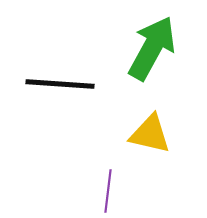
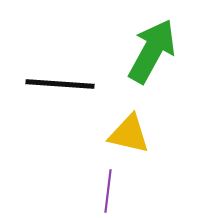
green arrow: moved 3 px down
yellow triangle: moved 21 px left
